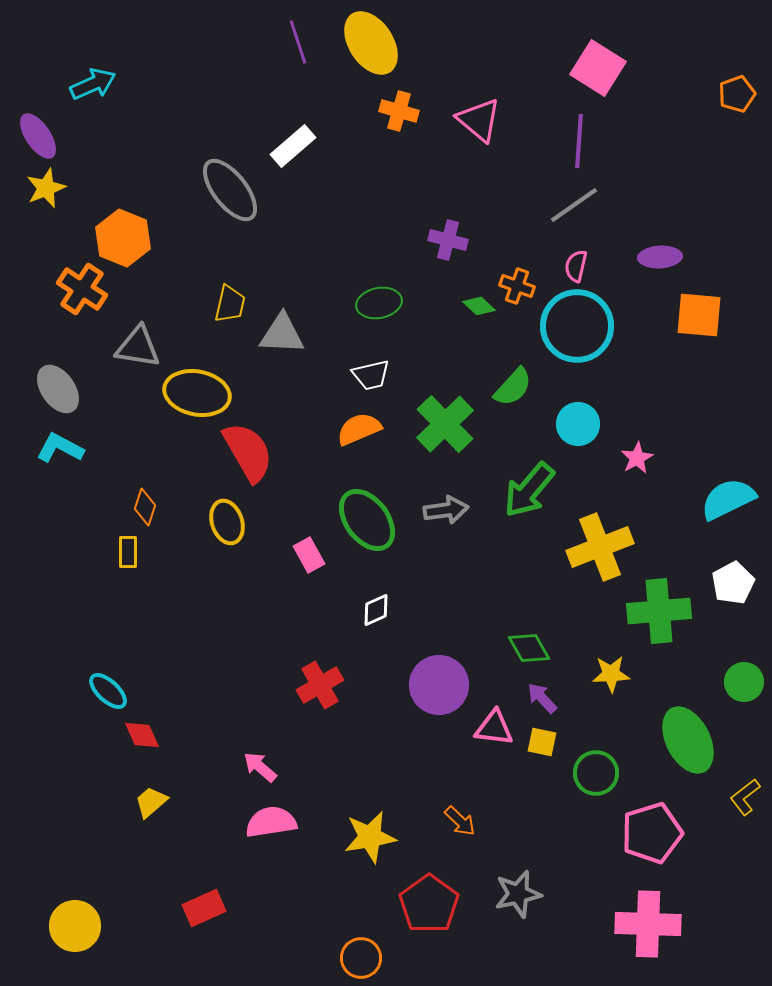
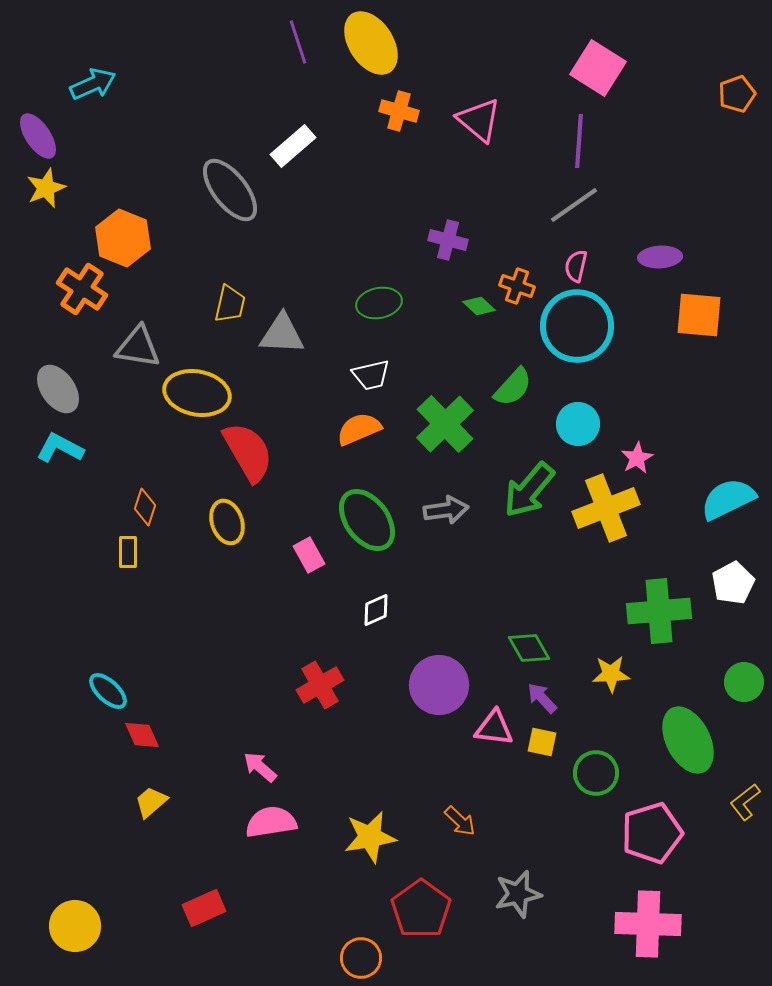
yellow cross at (600, 547): moved 6 px right, 39 px up
yellow L-shape at (745, 797): moved 5 px down
red pentagon at (429, 904): moved 8 px left, 5 px down
